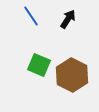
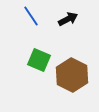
black arrow: rotated 30 degrees clockwise
green square: moved 5 px up
